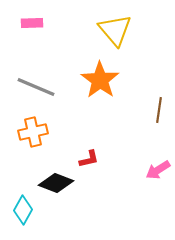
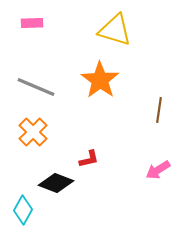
yellow triangle: rotated 33 degrees counterclockwise
orange cross: rotated 32 degrees counterclockwise
